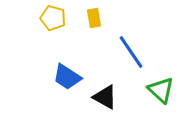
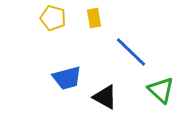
blue line: rotated 12 degrees counterclockwise
blue trapezoid: moved 1 px down; rotated 48 degrees counterclockwise
